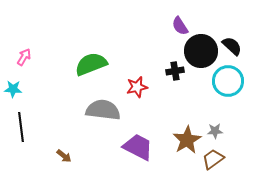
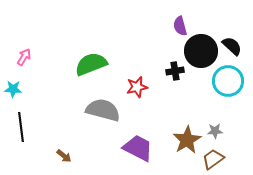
purple semicircle: rotated 18 degrees clockwise
gray semicircle: rotated 8 degrees clockwise
purple trapezoid: moved 1 px down
